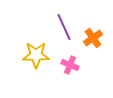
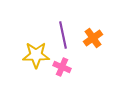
purple line: moved 1 px left, 8 px down; rotated 12 degrees clockwise
pink cross: moved 8 px left, 2 px down
